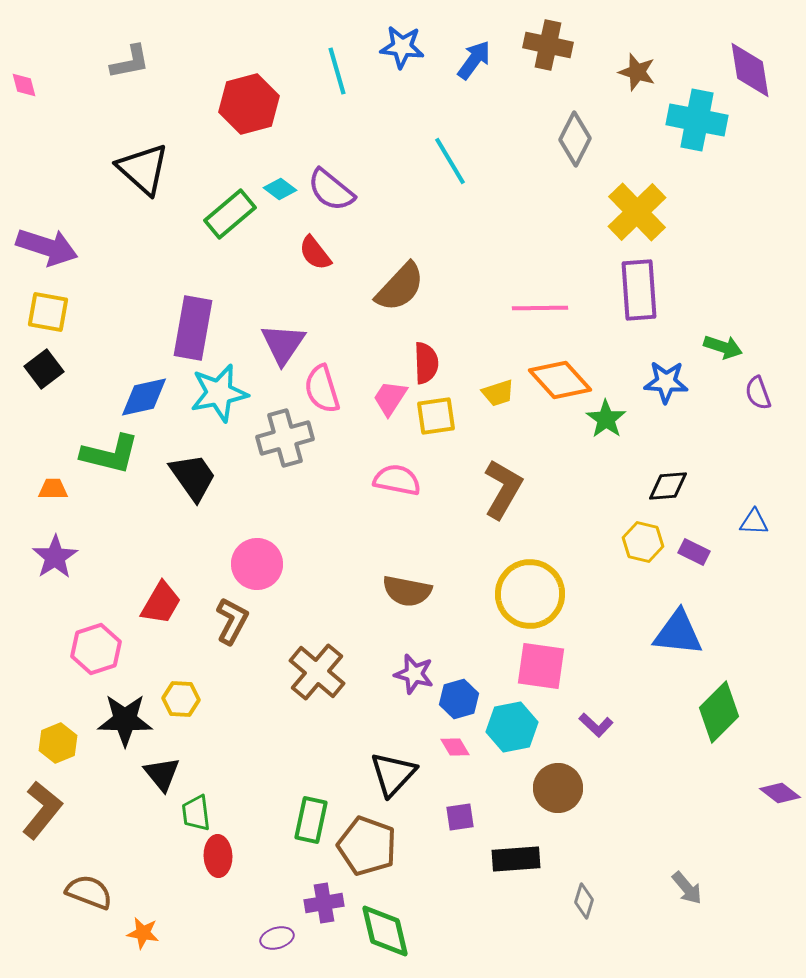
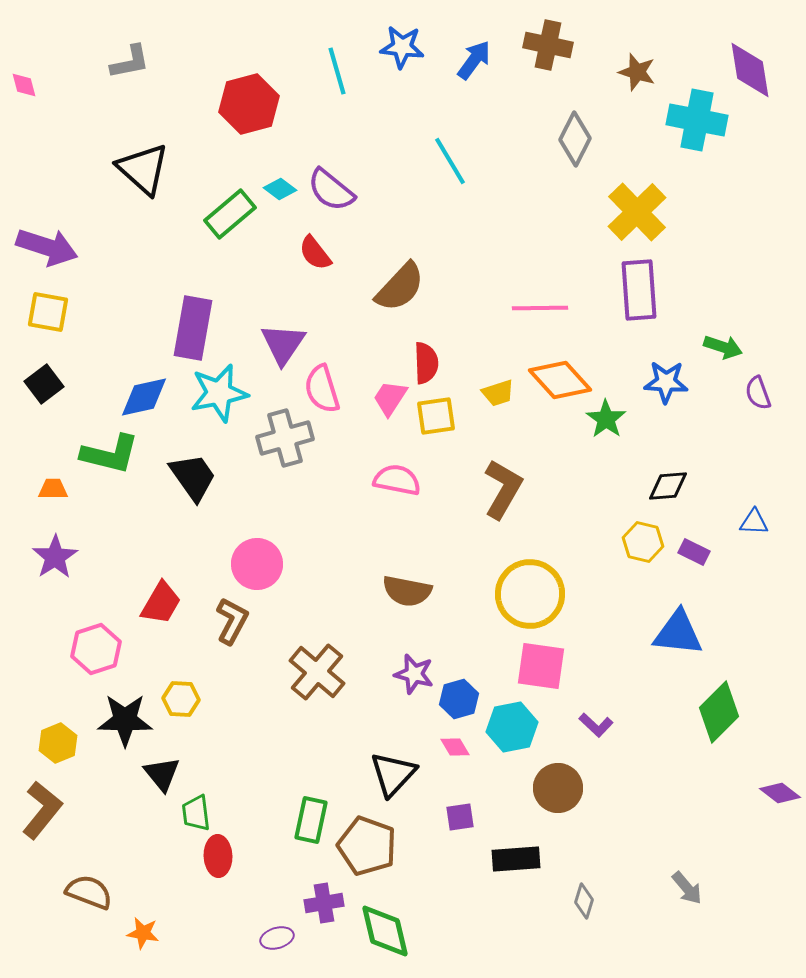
black square at (44, 369): moved 15 px down
